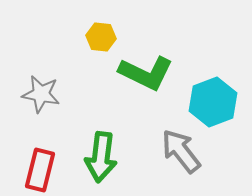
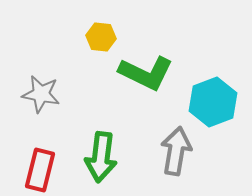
gray arrow: moved 5 px left; rotated 48 degrees clockwise
